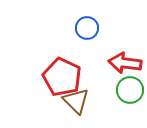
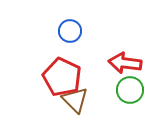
blue circle: moved 17 px left, 3 px down
brown triangle: moved 1 px left, 1 px up
